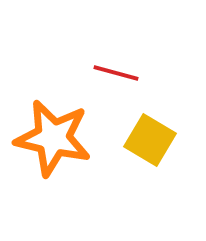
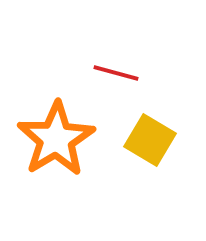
orange star: moved 3 px right, 1 px down; rotated 28 degrees clockwise
